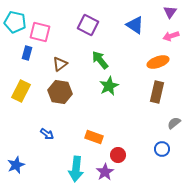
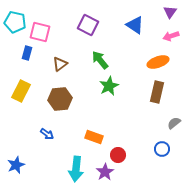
brown hexagon: moved 7 px down; rotated 15 degrees counterclockwise
